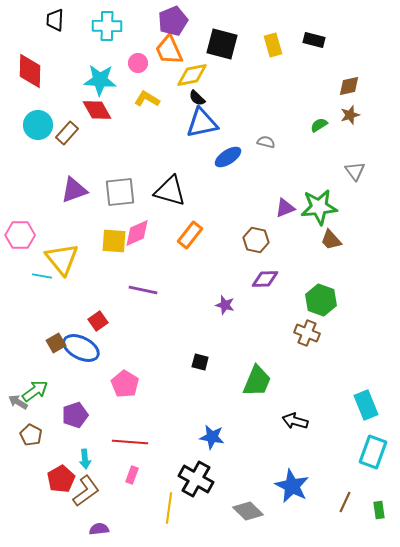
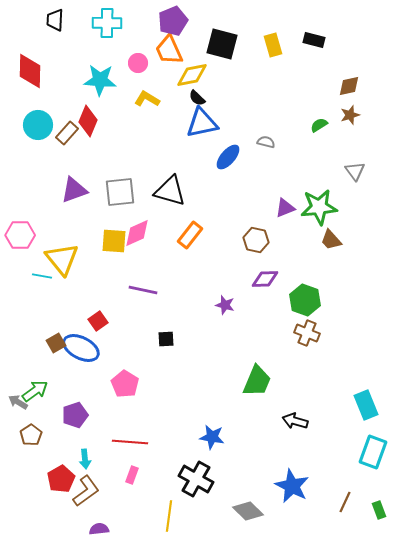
cyan cross at (107, 26): moved 3 px up
red diamond at (97, 110): moved 9 px left, 11 px down; rotated 52 degrees clockwise
blue ellipse at (228, 157): rotated 16 degrees counterclockwise
green hexagon at (321, 300): moved 16 px left
black square at (200, 362): moved 34 px left, 23 px up; rotated 18 degrees counterclockwise
brown pentagon at (31, 435): rotated 10 degrees clockwise
yellow line at (169, 508): moved 8 px down
green rectangle at (379, 510): rotated 12 degrees counterclockwise
